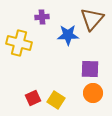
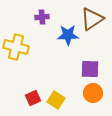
brown triangle: rotated 15 degrees clockwise
yellow cross: moved 3 px left, 4 px down
